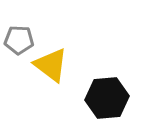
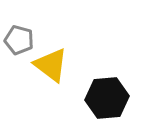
gray pentagon: rotated 12 degrees clockwise
